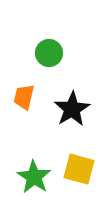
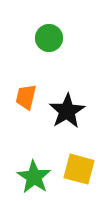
green circle: moved 15 px up
orange trapezoid: moved 2 px right
black star: moved 5 px left, 2 px down
